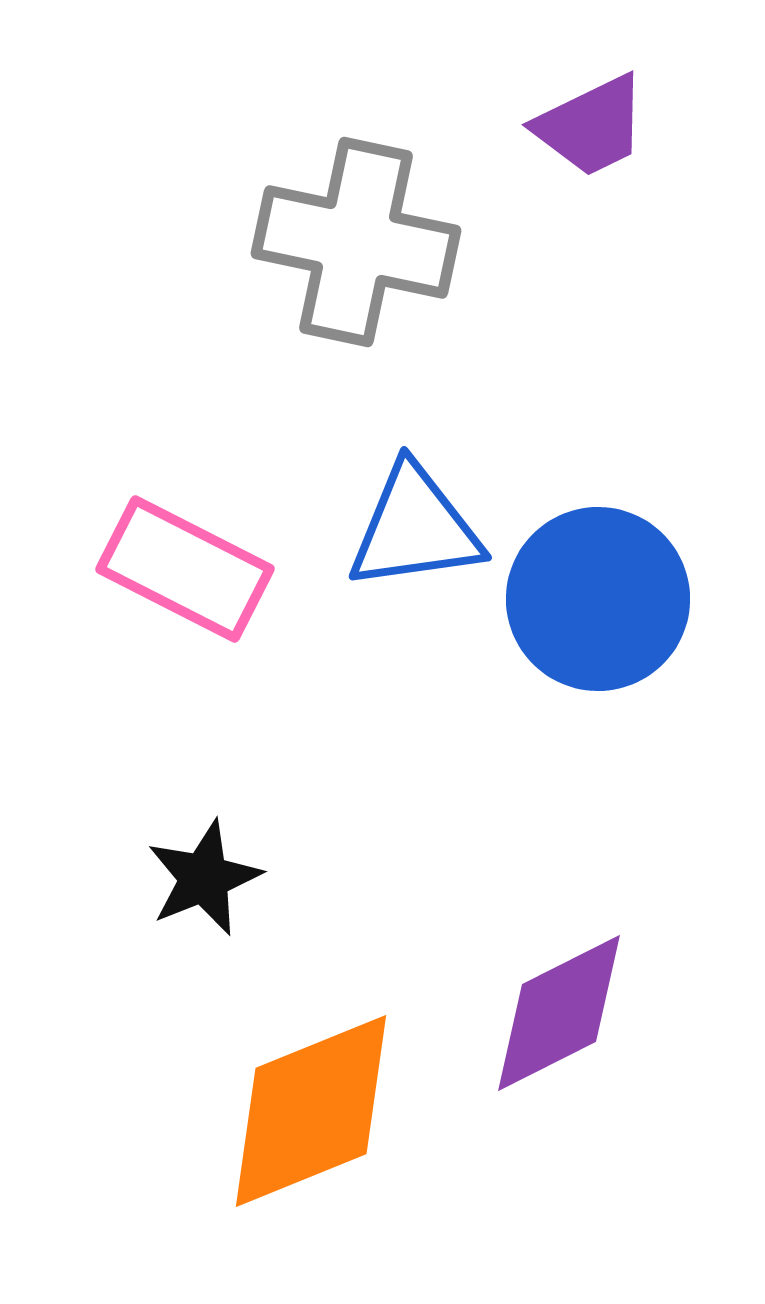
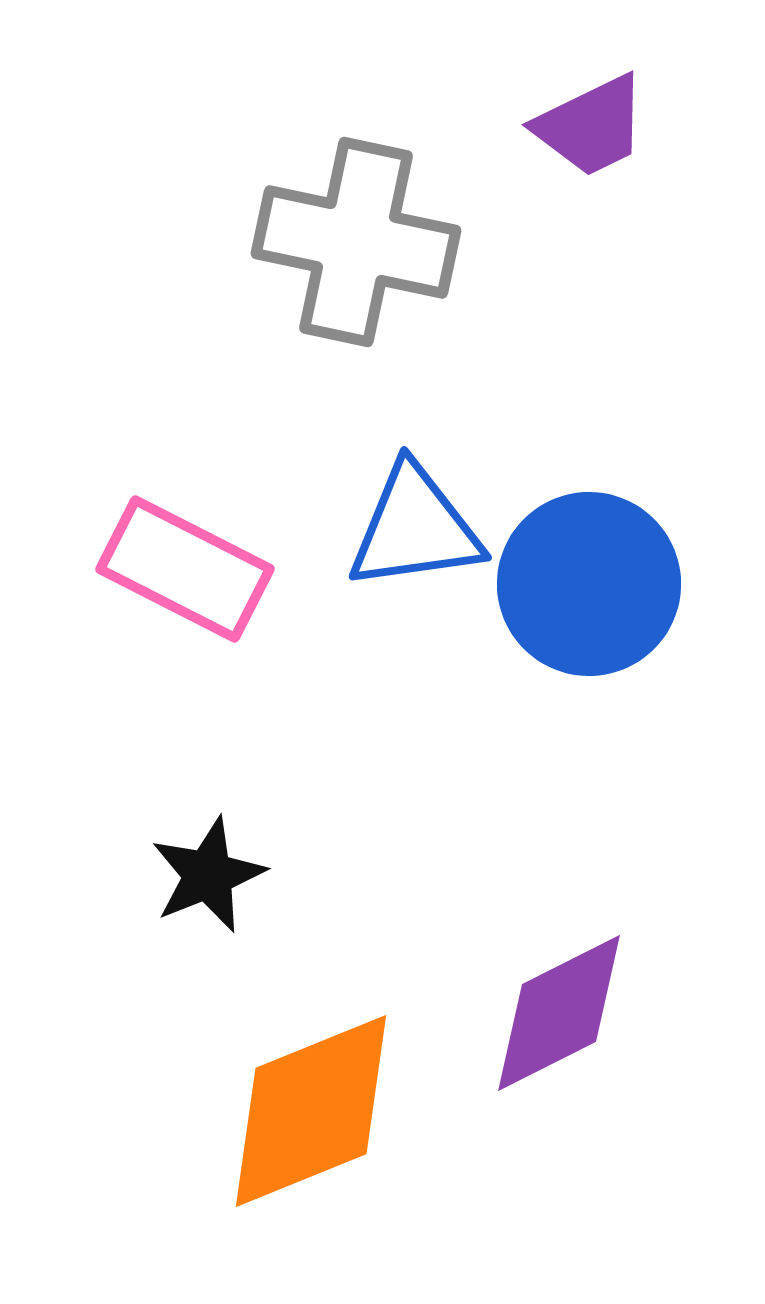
blue circle: moved 9 px left, 15 px up
black star: moved 4 px right, 3 px up
